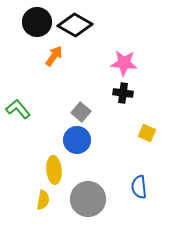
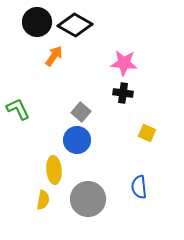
green L-shape: rotated 15 degrees clockwise
